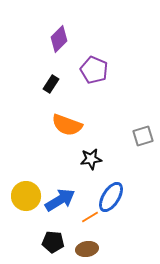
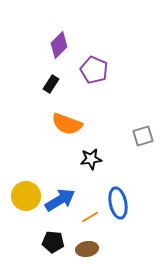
purple diamond: moved 6 px down
orange semicircle: moved 1 px up
blue ellipse: moved 7 px right, 6 px down; rotated 44 degrees counterclockwise
